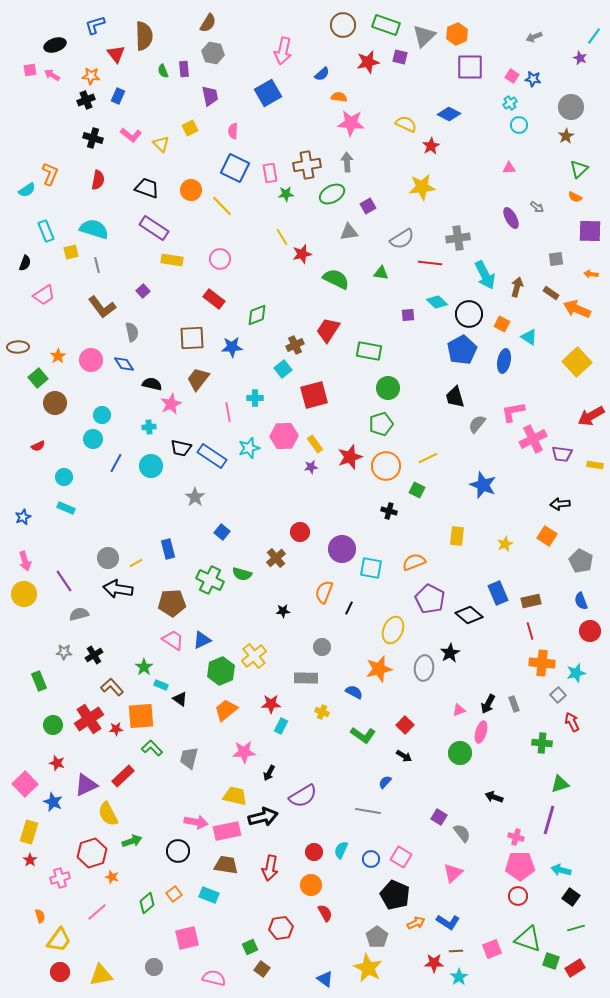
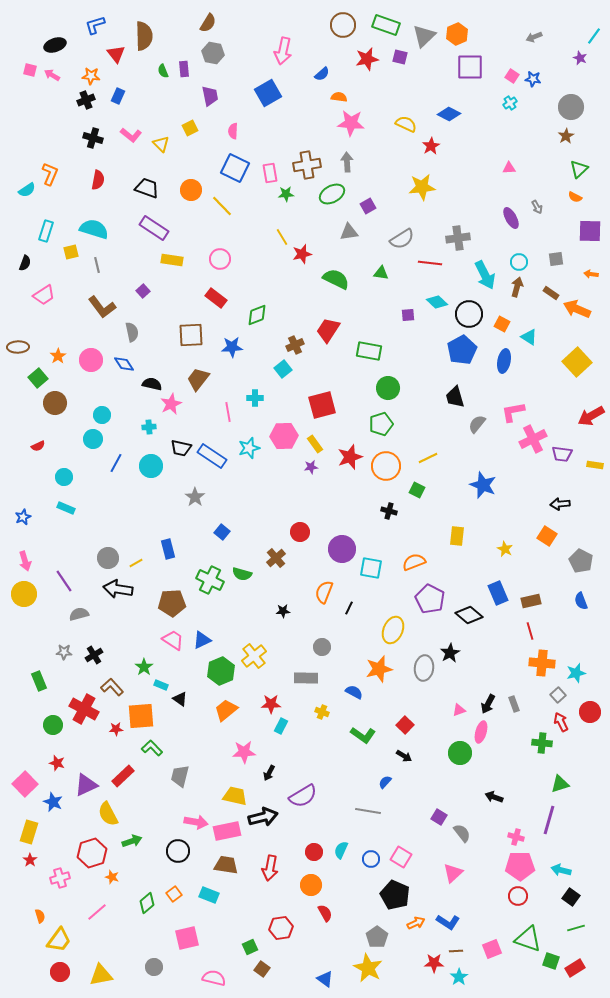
red star at (368, 62): moved 1 px left, 3 px up
pink square at (30, 70): rotated 24 degrees clockwise
cyan circle at (519, 125): moved 137 px down
gray arrow at (537, 207): rotated 24 degrees clockwise
cyan rectangle at (46, 231): rotated 40 degrees clockwise
red rectangle at (214, 299): moved 2 px right, 1 px up
brown square at (192, 338): moved 1 px left, 3 px up
red square at (314, 395): moved 8 px right, 10 px down
yellow star at (505, 544): moved 5 px down; rotated 21 degrees counterclockwise
red circle at (590, 631): moved 81 px down
red cross at (89, 719): moved 5 px left, 10 px up; rotated 28 degrees counterclockwise
red arrow at (572, 722): moved 11 px left
gray trapezoid at (189, 758): moved 9 px left, 18 px down
